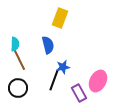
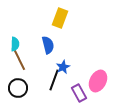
blue star: rotated 16 degrees counterclockwise
